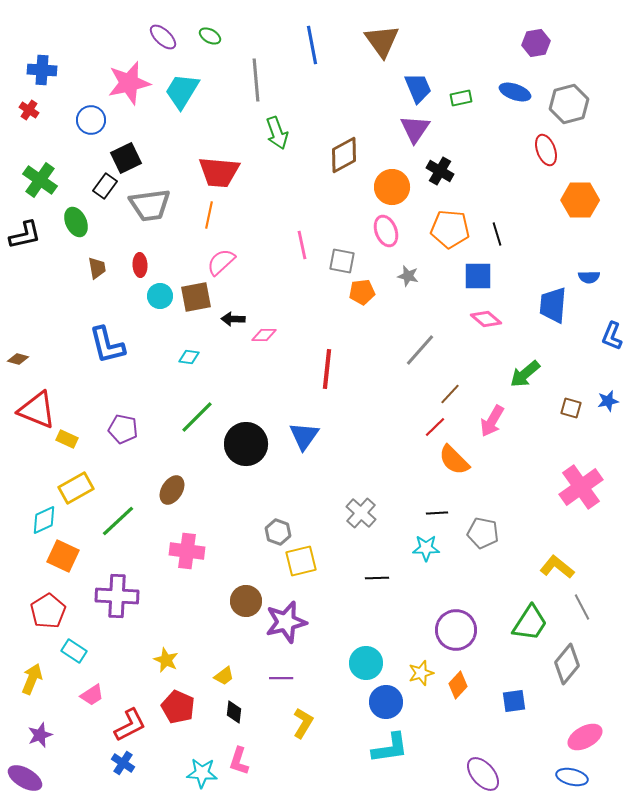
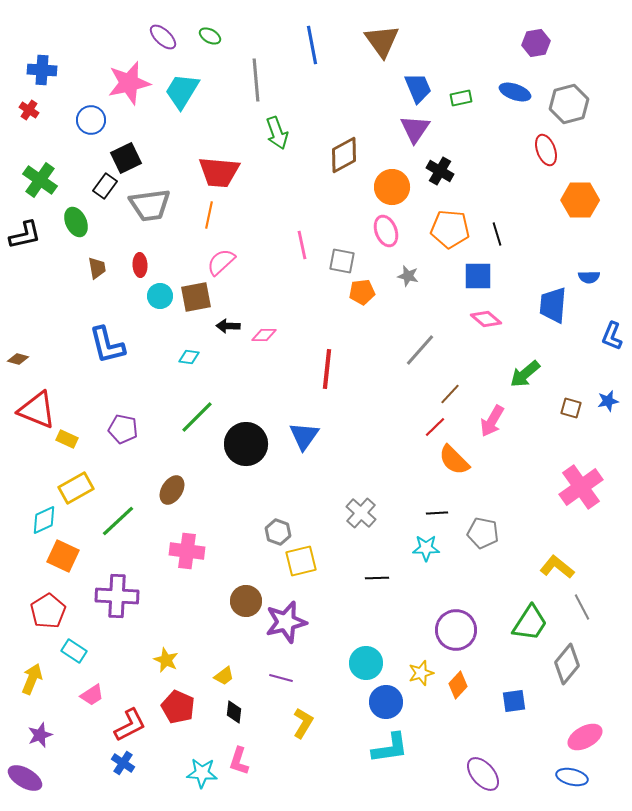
black arrow at (233, 319): moved 5 px left, 7 px down
purple line at (281, 678): rotated 15 degrees clockwise
